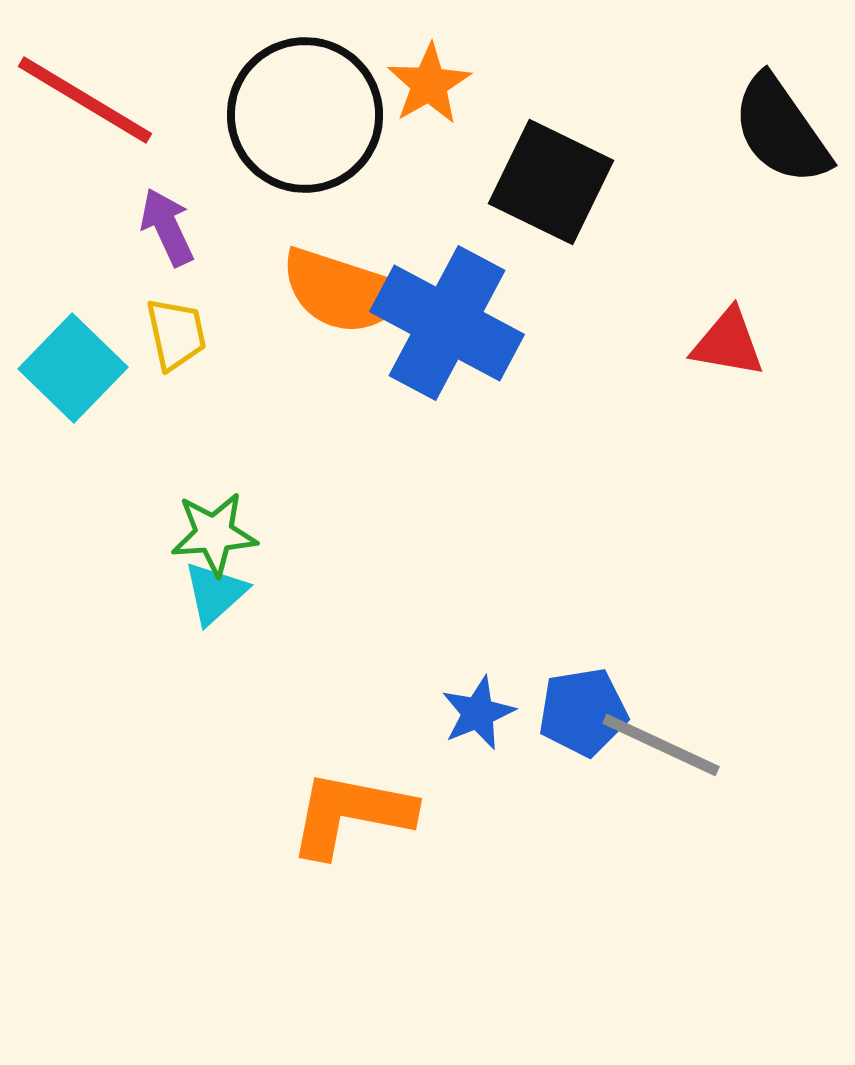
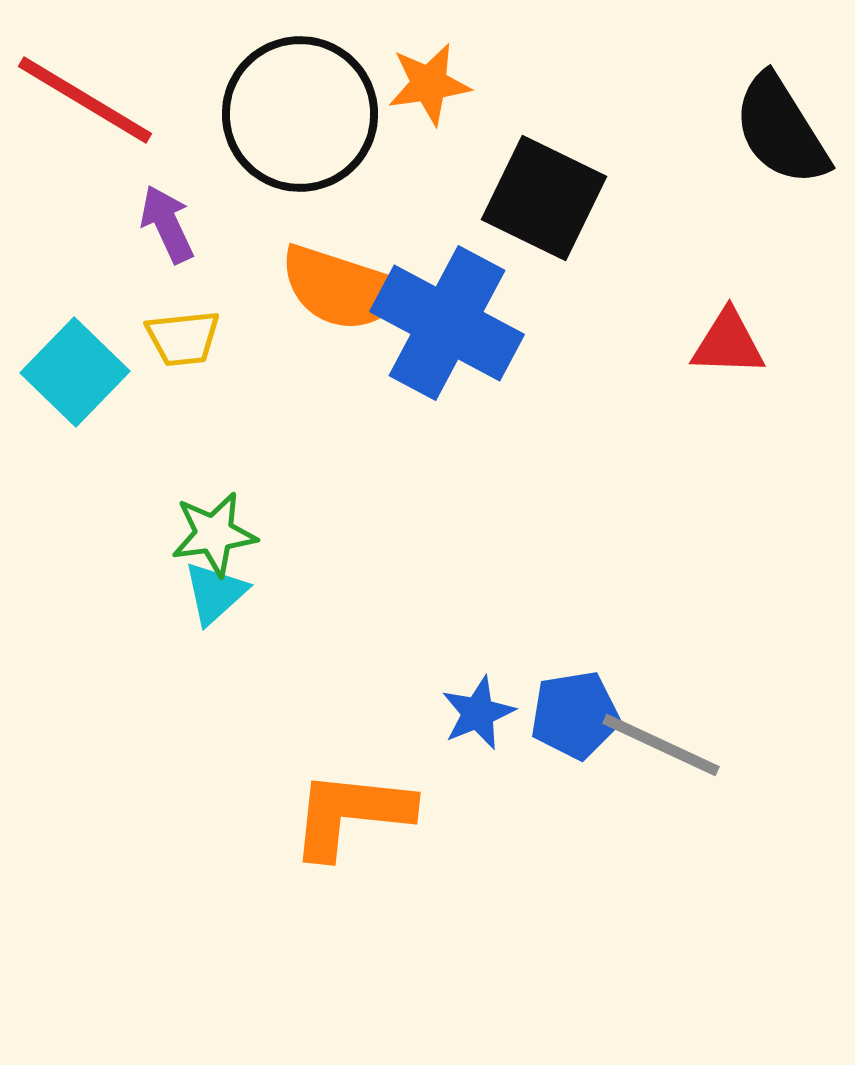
orange star: rotated 22 degrees clockwise
black circle: moved 5 px left, 1 px up
black semicircle: rotated 3 degrees clockwise
black square: moved 7 px left, 16 px down
purple arrow: moved 3 px up
orange semicircle: moved 1 px left, 3 px up
yellow trapezoid: moved 7 px right, 4 px down; rotated 96 degrees clockwise
red triangle: rotated 8 degrees counterclockwise
cyan square: moved 2 px right, 4 px down
green star: rotated 4 degrees counterclockwise
blue pentagon: moved 8 px left, 3 px down
orange L-shape: rotated 5 degrees counterclockwise
